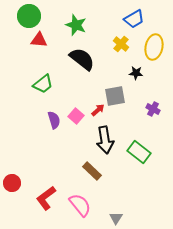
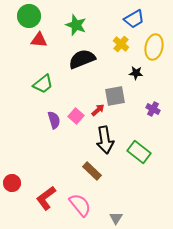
black semicircle: rotated 60 degrees counterclockwise
